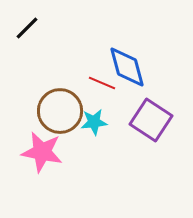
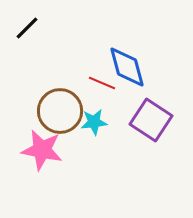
pink star: moved 2 px up
